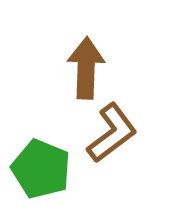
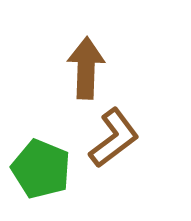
brown L-shape: moved 2 px right, 5 px down
